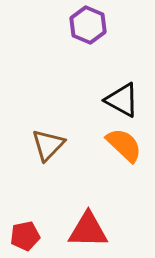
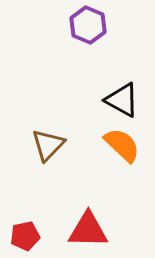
orange semicircle: moved 2 px left
